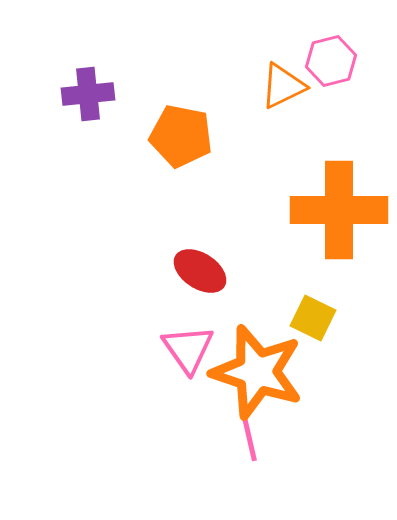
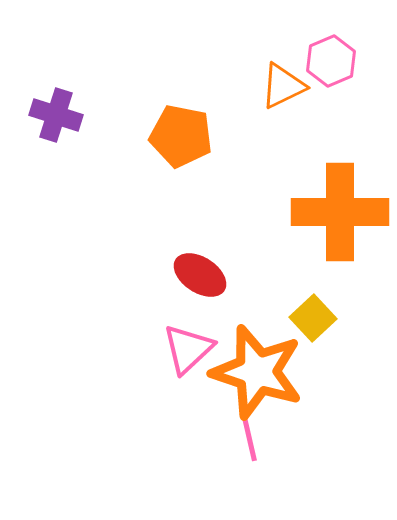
pink hexagon: rotated 9 degrees counterclockwise
purple cross: moved 32 px left, 21 px down; rotated 24 degrees clockwise
orange cross: moved 1 px right, 2 px down
red ellipse: moved 4 px down
yellow square: rotated 21 degrees clockwise
pink triangle: rotated 22 degrees clockwise
